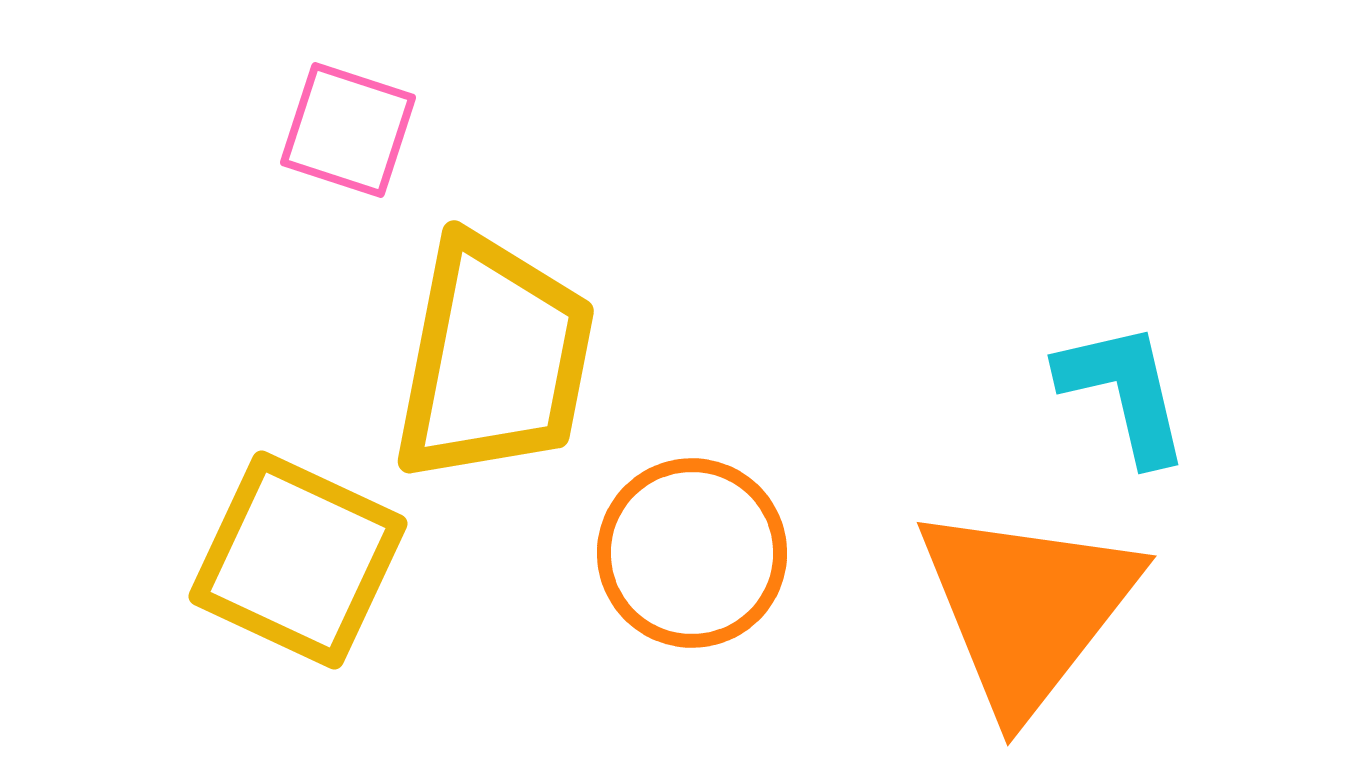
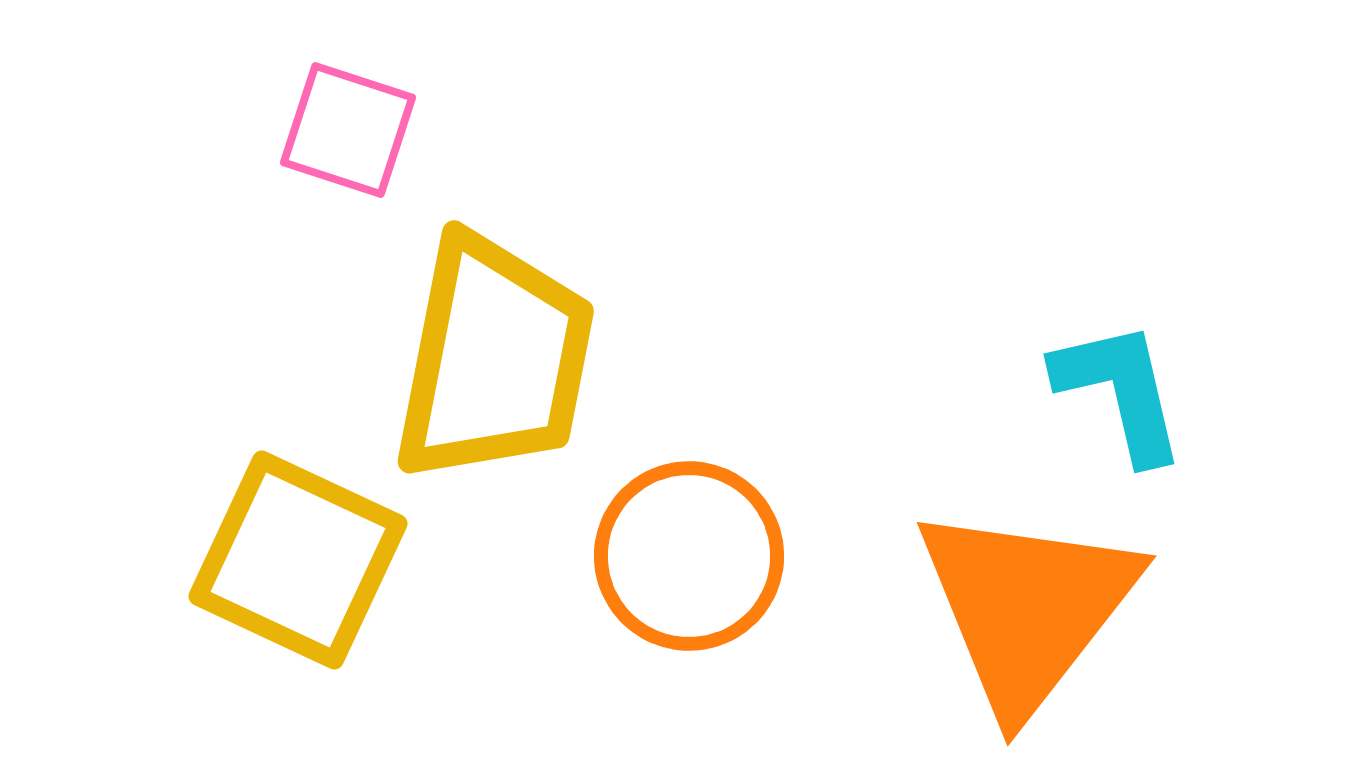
cyan L-shape: moved 4 px left, 1 px up
orange circle: moved 3 px left, 3 px down
